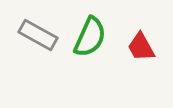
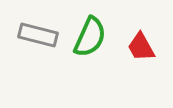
gray rectangle: rotated 15 degrees counterclockwise
